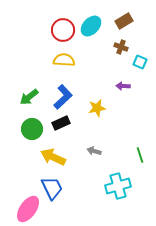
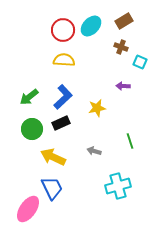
green line: moved 10 px left, 14 px up
